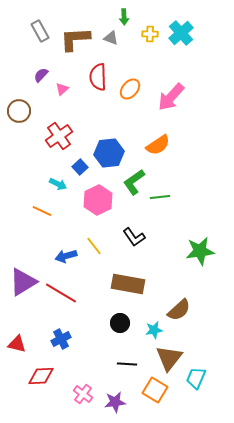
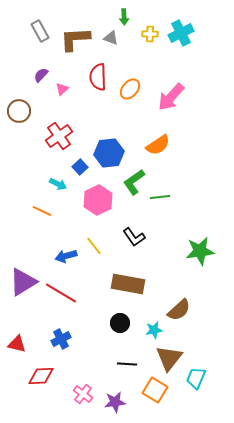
cyan cross: rotated 15 degrees clockwise
